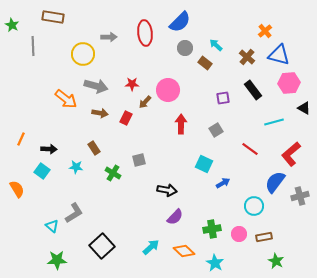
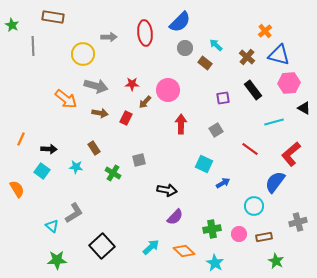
gray cross at (300, 196): moved 2 px left, 26 px down
